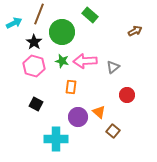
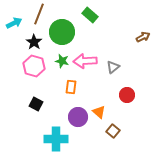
brown arrow: moved 8 px right, 6 px down
